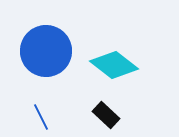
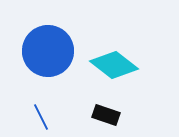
blue circle: moved 2 px right
black rectangle: rotated 24 degrees counterclockwise
